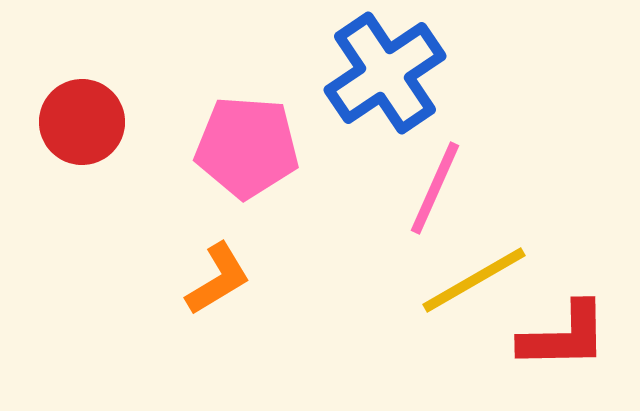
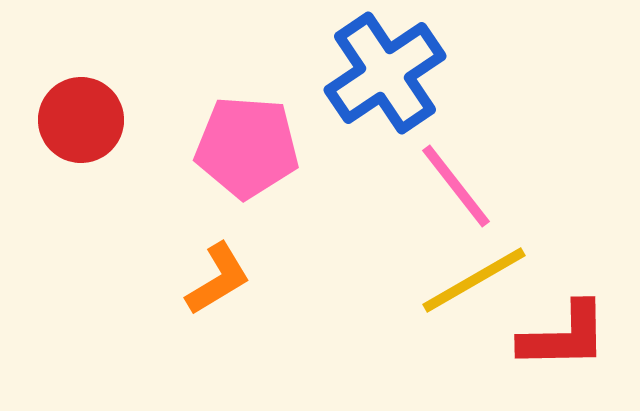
red circle: moved 1 px left, 2 px up
pink line: moved 21 px right, 2 px up; rotated 62 degrees counterclockwise
